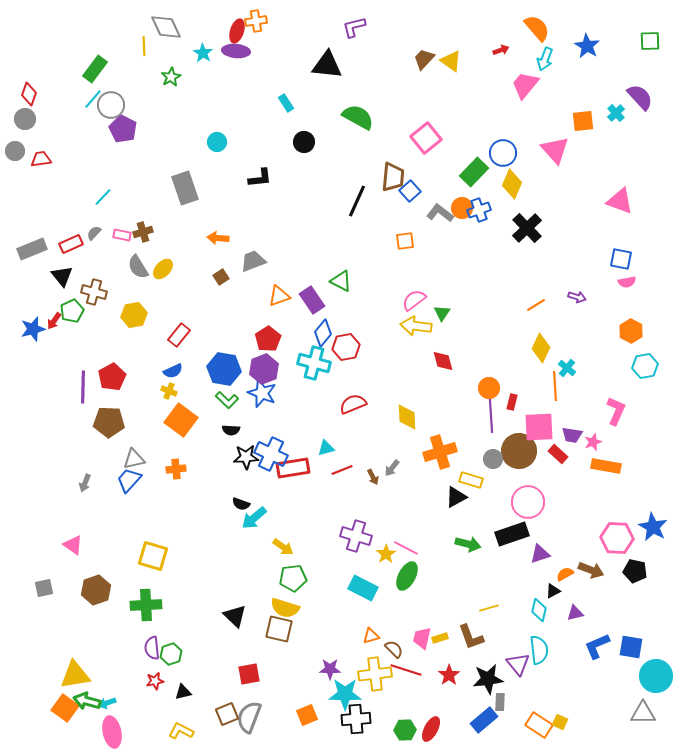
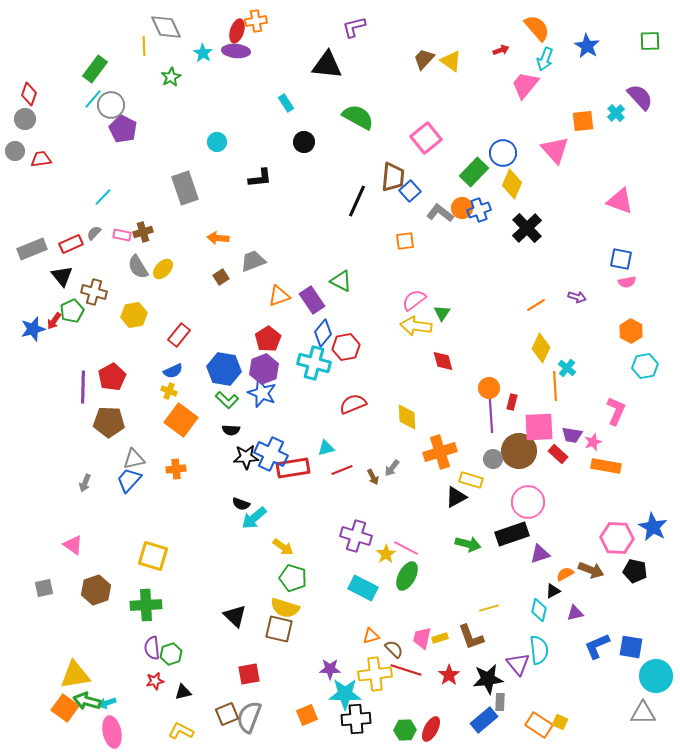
green pentagon at (293, 578): rotated 24 degrees clockwise
